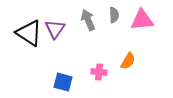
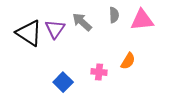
gray arrow: moved 6 px left, 2 px down; rotated 25 degrees counterclockwise
blue square: rotated 30 degrees clockwise
